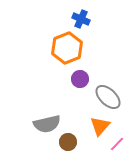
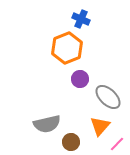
brown circle: moved 3 px right
